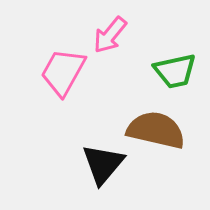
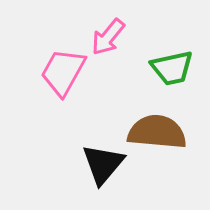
pink arrow: moved 2 px left, 2 px down
green trapezoid: moved 3 px left, 3 px up
brown semicircle: moved 1 px right, 2 px down; rotated 8 degrees counterclockwise
